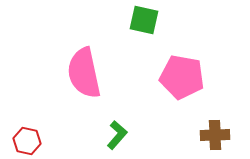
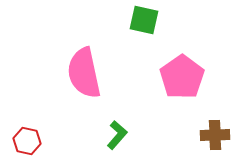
pink pentagon: rotated 27 degrees clockwise
